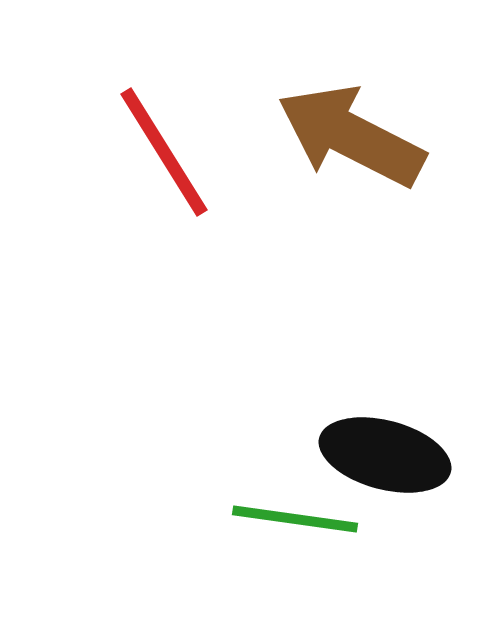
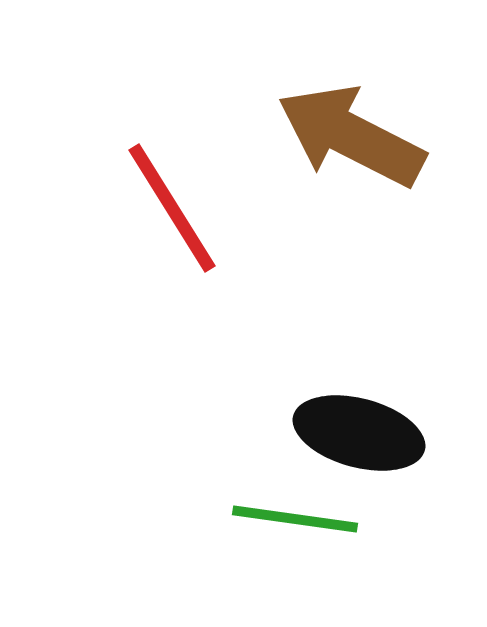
red line: moved 8 px right, 56 px down
black ellipse: moved 26 px left, 22 px up
